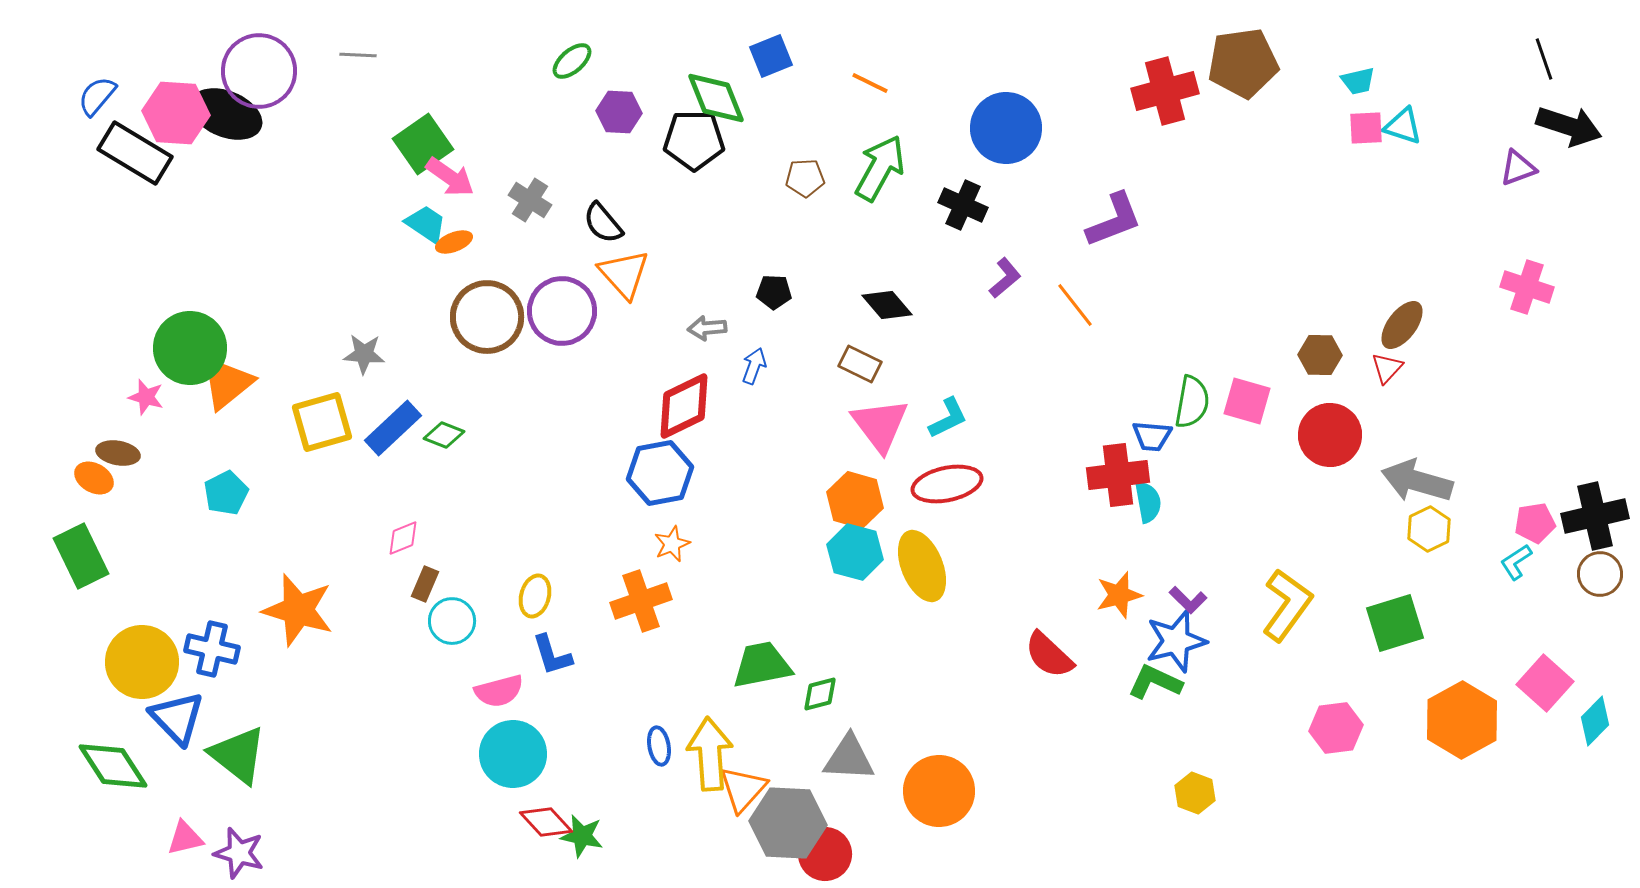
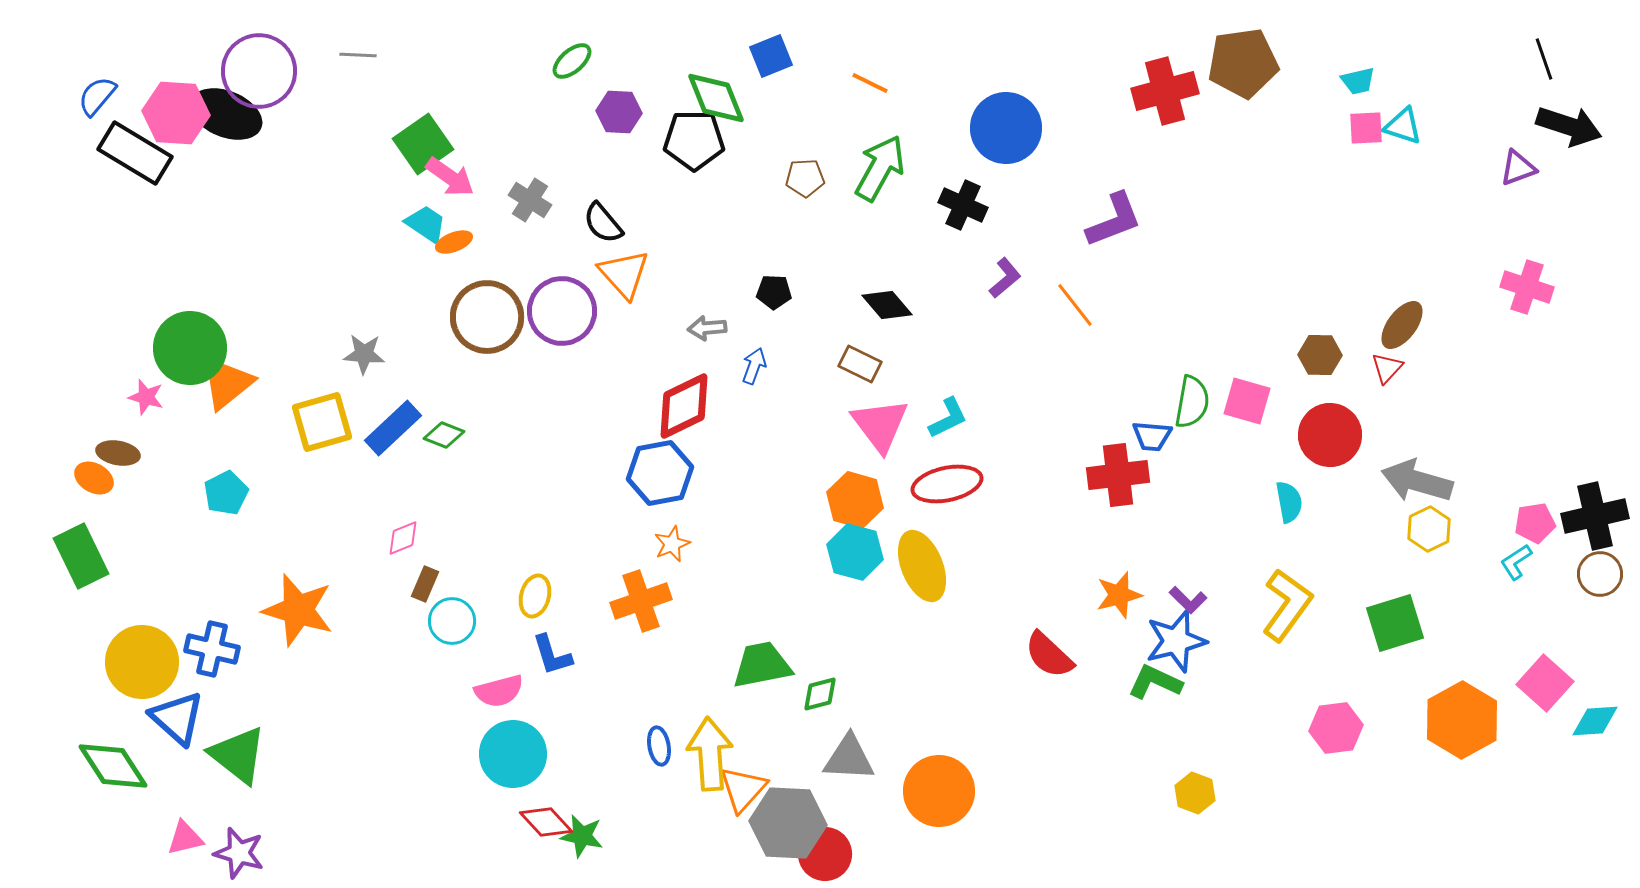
cyan semicircle at (1148, 502): moved 141 px right
blue triangle at (177, 718): rotated 4 degrees counterclockwise
cyan diamond at (1595, 721): rotated 42 degrees clockwise
